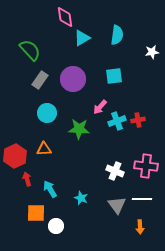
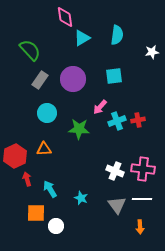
pink cross: moved 3 px left, 3 px down
